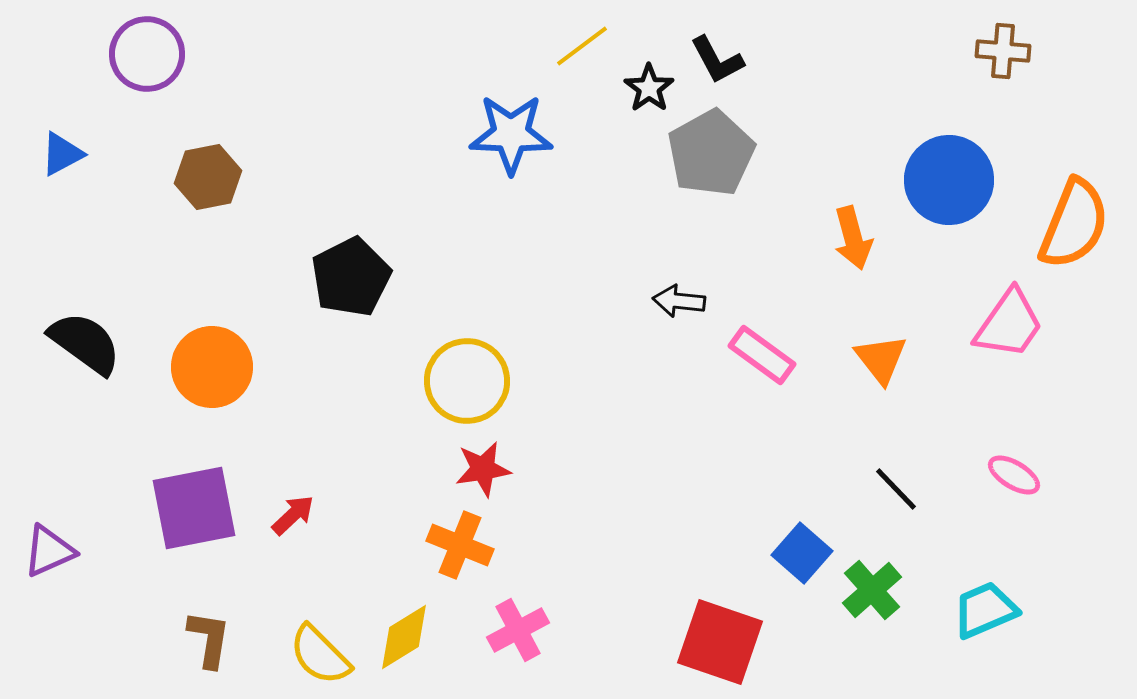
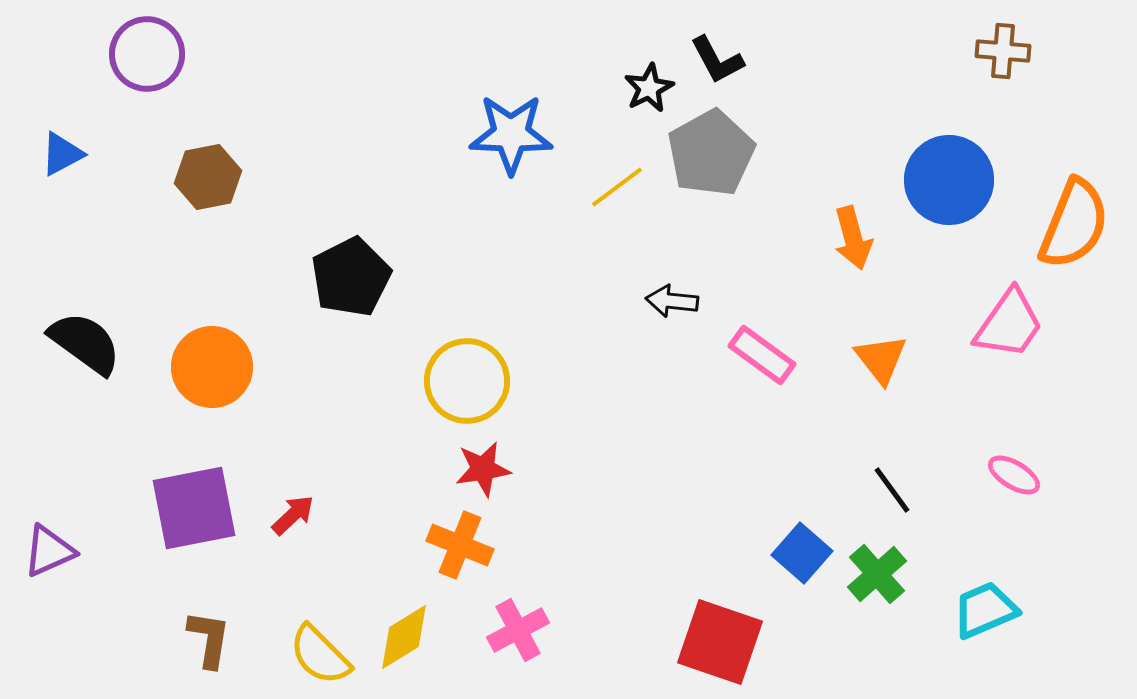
yellow line: moved 35 px right, 141 px down
black star: rotated 9 degrees clockwise
black arrow: moved 7 px left
black line: moved 4 px left, 1 px down; rotated 8 degrees clockwise
green cross: moved 5 px right, 16 px up
